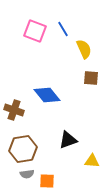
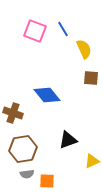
brown cross: moved 1 px left, 3 px down
yellow triangle: rotated 28 degrees counterclockwise
